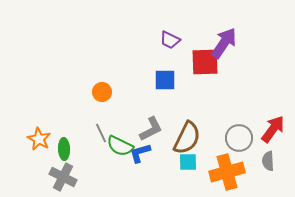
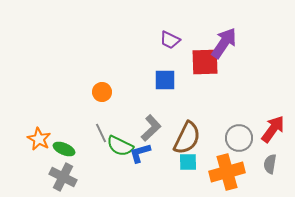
gray L-shape: moved 1 px up; rotated 16 degrees counterclockwise
green ellipse: rotated 65 degrees counterclockwise
gray semicircle: moved 2 px right, 3 px down; rotated 12 degrees clockwise
